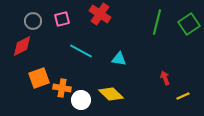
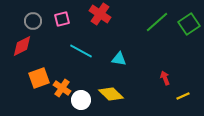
green line: rotated 35 degrees clockwise
orange cross: rotated 24 degrees clockwise
